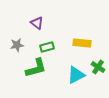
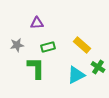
purple triangle: rotated 40 degrees counterclockwise
yellow rectangle: moved 2 px down; rotated 36 degrees clockwise
green rectangle: moved 1 px right
green L-shape: rotated 75 degrees counterclockwise
